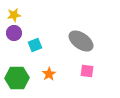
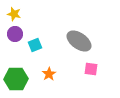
yellow star: moved 1 px up; rotated 24 degrees clockwise
purple circle: moved 1 px right, 1 px down
gray ellipse: moved 2 px left
pink square: moved 4 px right, 2 px up
green hexagon: moved 1 px left, 1 px down
